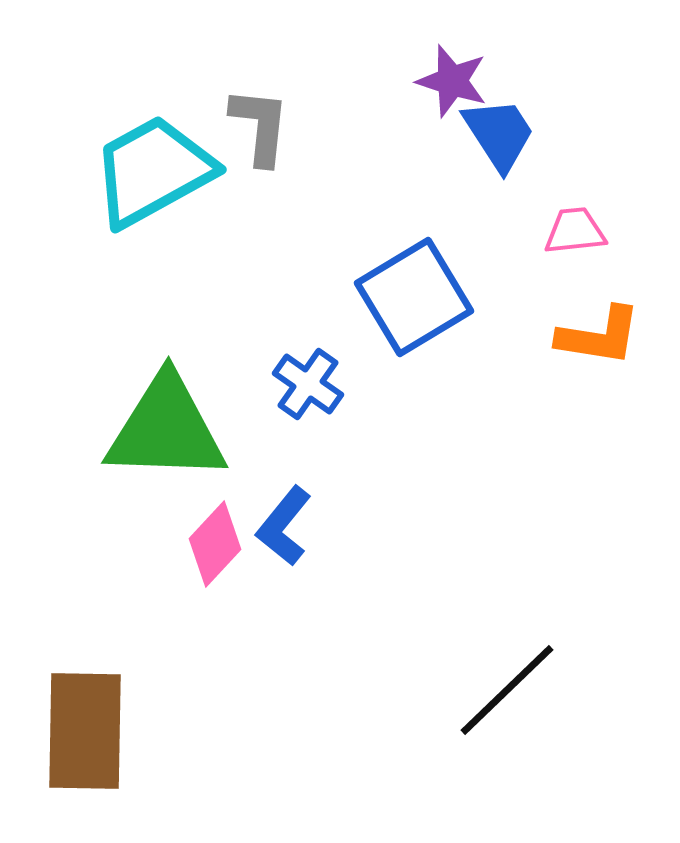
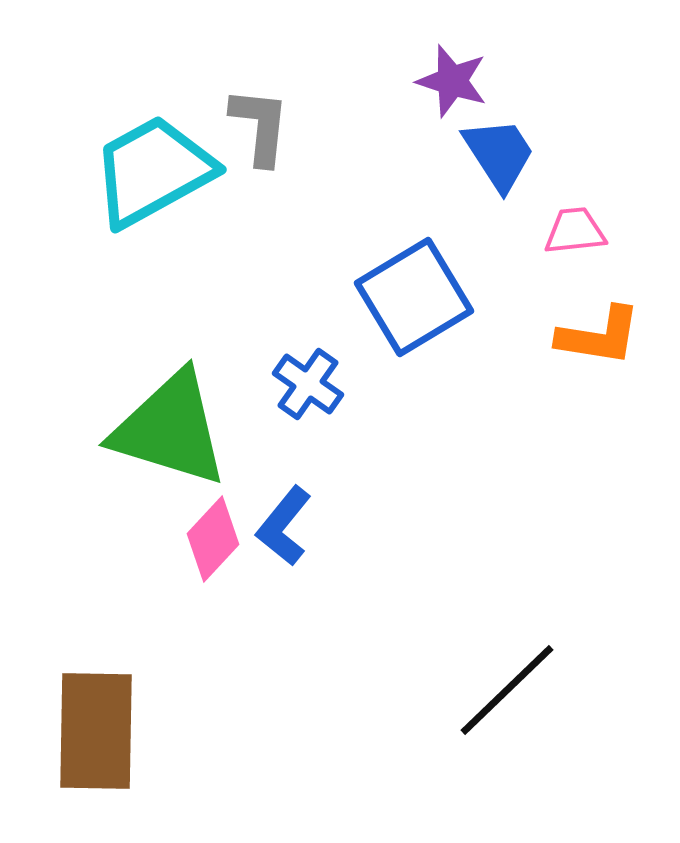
blue trapezoid: moved 20 px down
green triangle: moved 4 px right; rotated 15 degrees clockwise
pink diamond: moved 2 px left, 5 px up
brown rectangle: moved 11 px right
